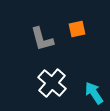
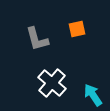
gray L-shape: moved 5 px left
cyan arrow: moved 1 px left, 2 px down
